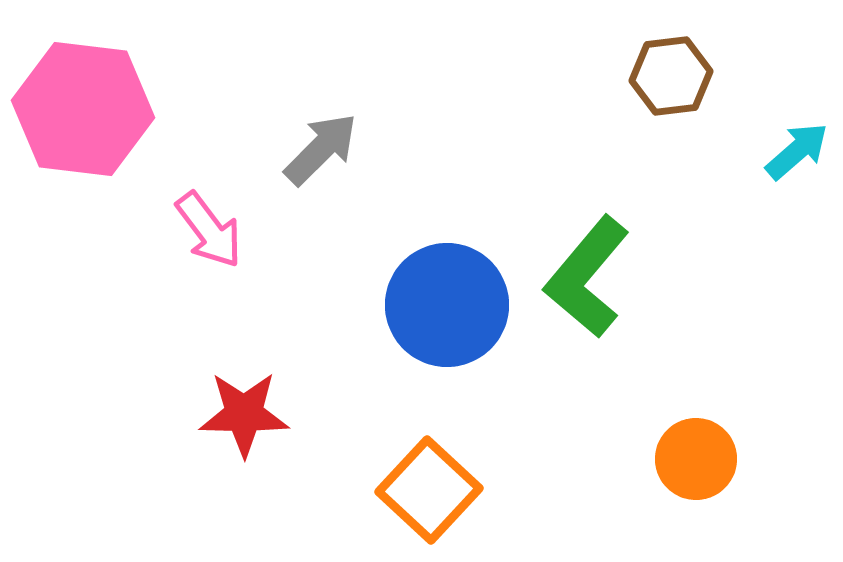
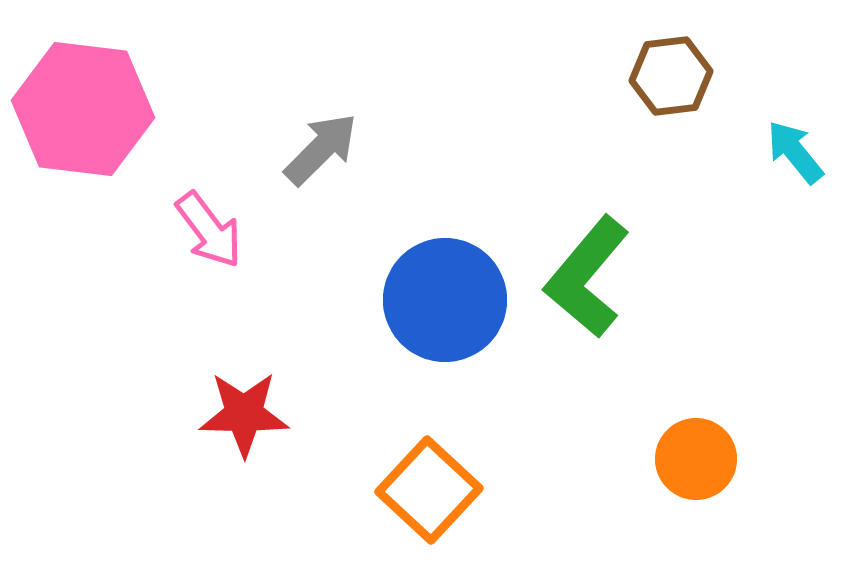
cyan arrow: moved 2 px left, 1 px down; rotated 88 degrees counterclockwise
blue circle: moved 2 px left, 5 px up
